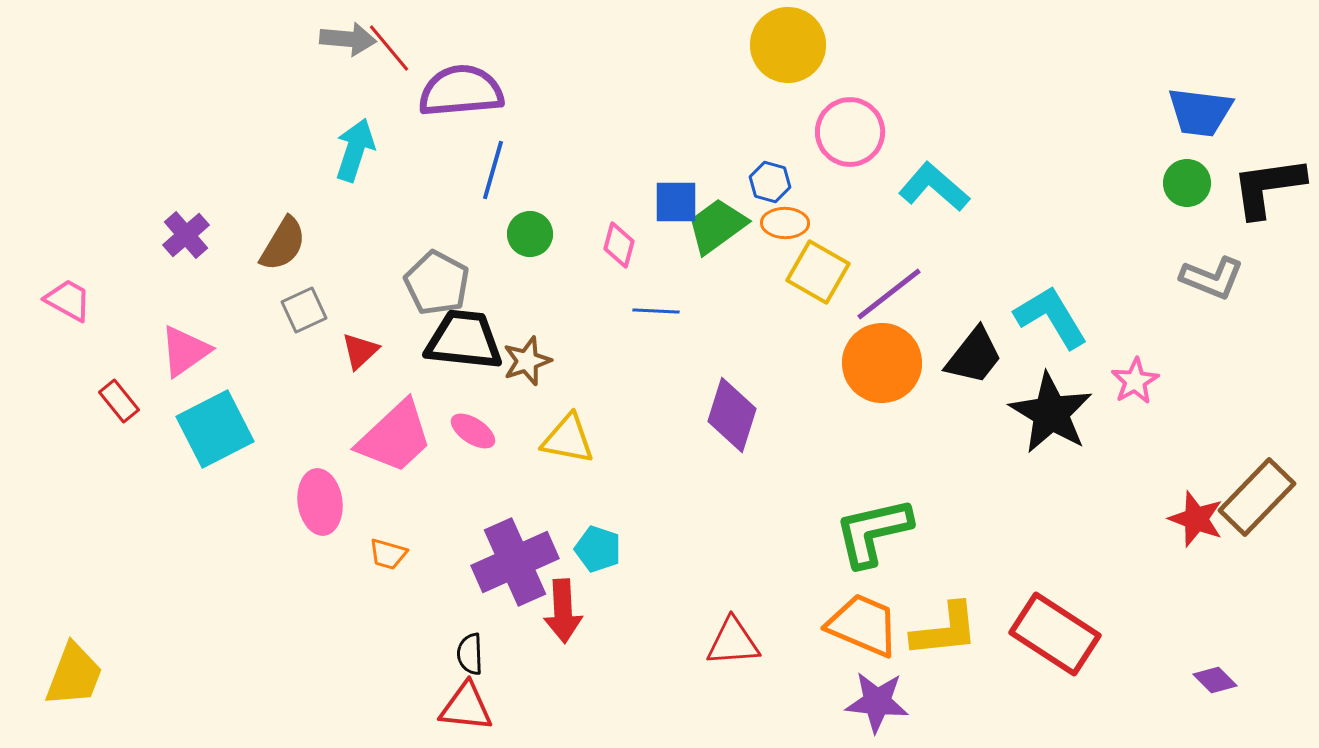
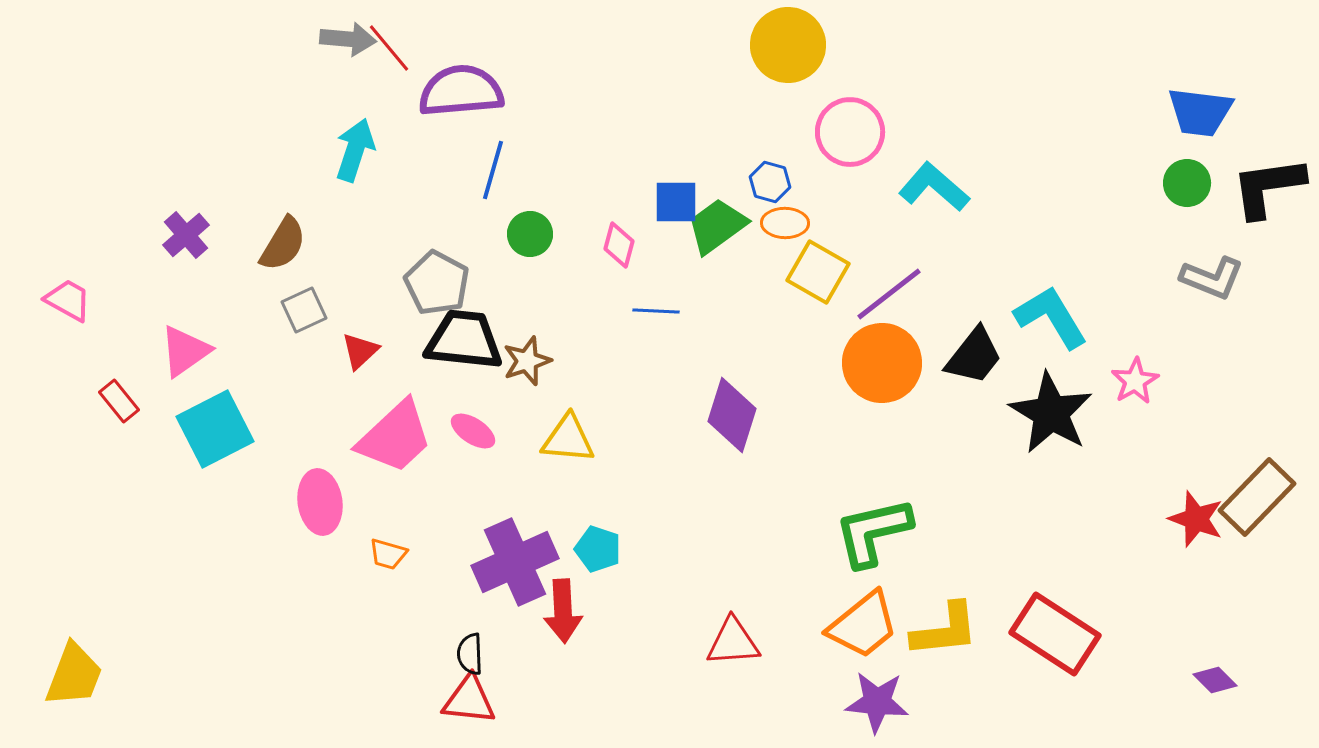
yellow triangle at (568, 439): rotated 6 degrees counterclockwise
orange trapezoid at (863, 625): rotated 118 degrees clockwise
red triangle at (466, 707): moved 3 px right, 7 px up
